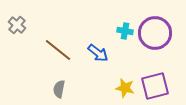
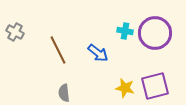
gray cross: moved 2 px left, 7 px down; rotated 12 degrees counterclockwise
brown line: rotated 24 degrees clockwise
gray semicircle: moved 5 px right, 4 px down; rotated 18 degrees counterclockwise
